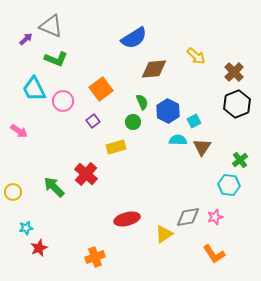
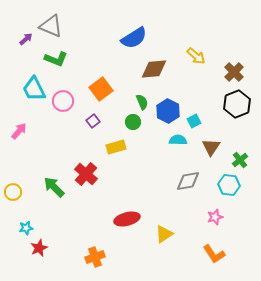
pink arrow: rotated 84 degrees counterclockwise
brown triangle: moved 9 px right
gray diamond: moved 36 px up
